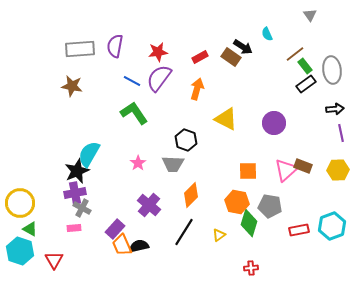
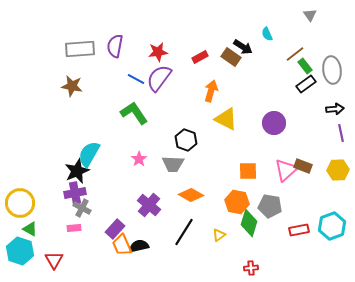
blue line at (132, 81): moved 4 px right, 2 px up
orange arrow at (197, 89): moved 14 px right, 2 px down
pink star at (138, 163): moved 1 px right, 4 px up
orange diamond at (191, 195): rotated 75 degrees clockwise
